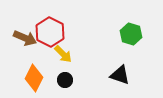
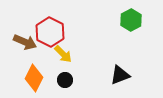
green hexagon: moved 14 px up; rotated 15 degrees clockwise
brown arrow: moved 4 px down
black triangle: rotated 40 degrees counterclockwise
